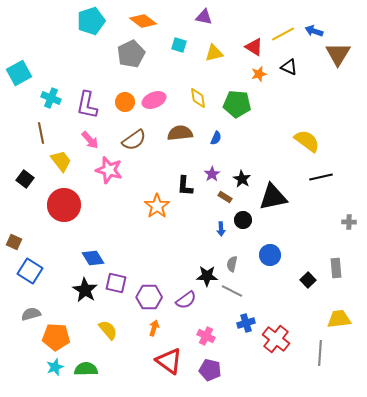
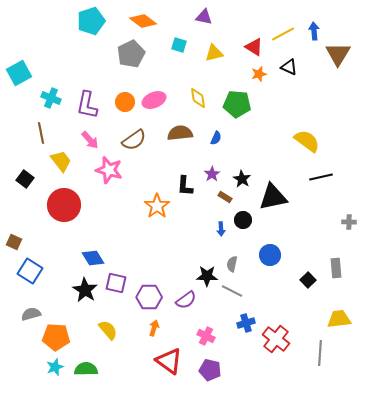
blue arrow at (314, 31): rotated 66 degrees clockwise
